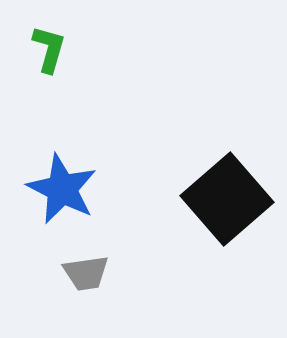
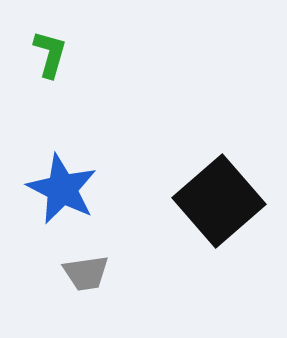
green L-shape: moved 1 px right, 5 px down
black square: moved 8 px left, 2 px down
